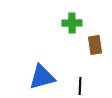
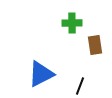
blue triangle: moved 1 px left, 3 px up; rotated 12 degrees counterclockwise
black line: rotated 18 degrees clockwise
